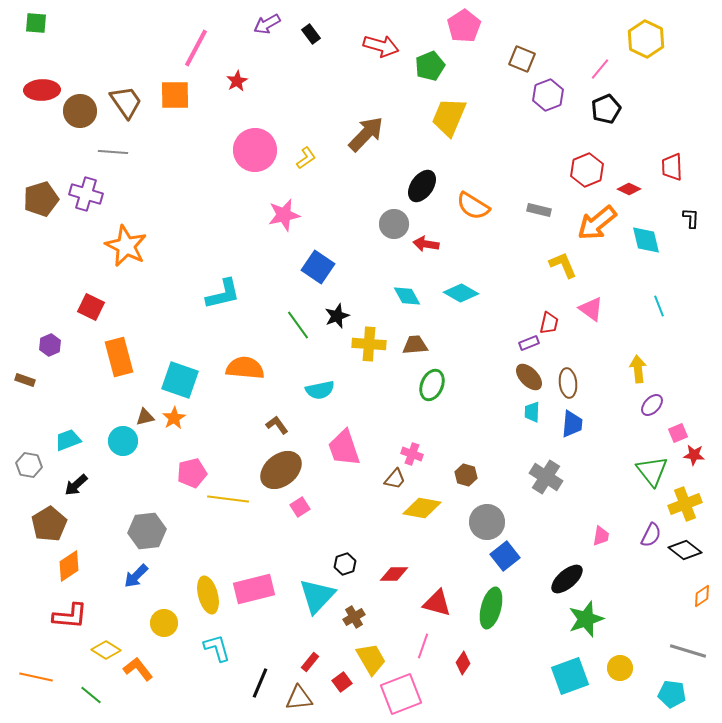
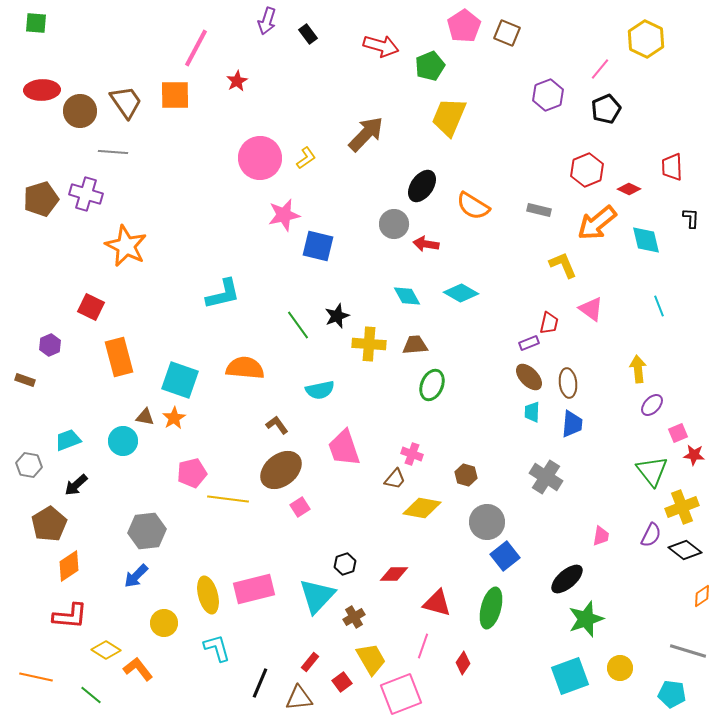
purple arrow at (267, 24): moved 3 px up; rotated 44 degrees counterclockwise
black rectangle at (311, 34): moved 3 px left
brown square at (522, 59): moved 15 px left, 26 px up
pink circle at (255, 150): moved 5 px right, 8 px down
blue square at (318, 267): moved 21 px up; rotated 20 degrees counterclockwise
brown triangle at (145, 417): rotated 24 degrees clockwise
yellow cross at (685, 504): moved 3 px left, 3 px down
